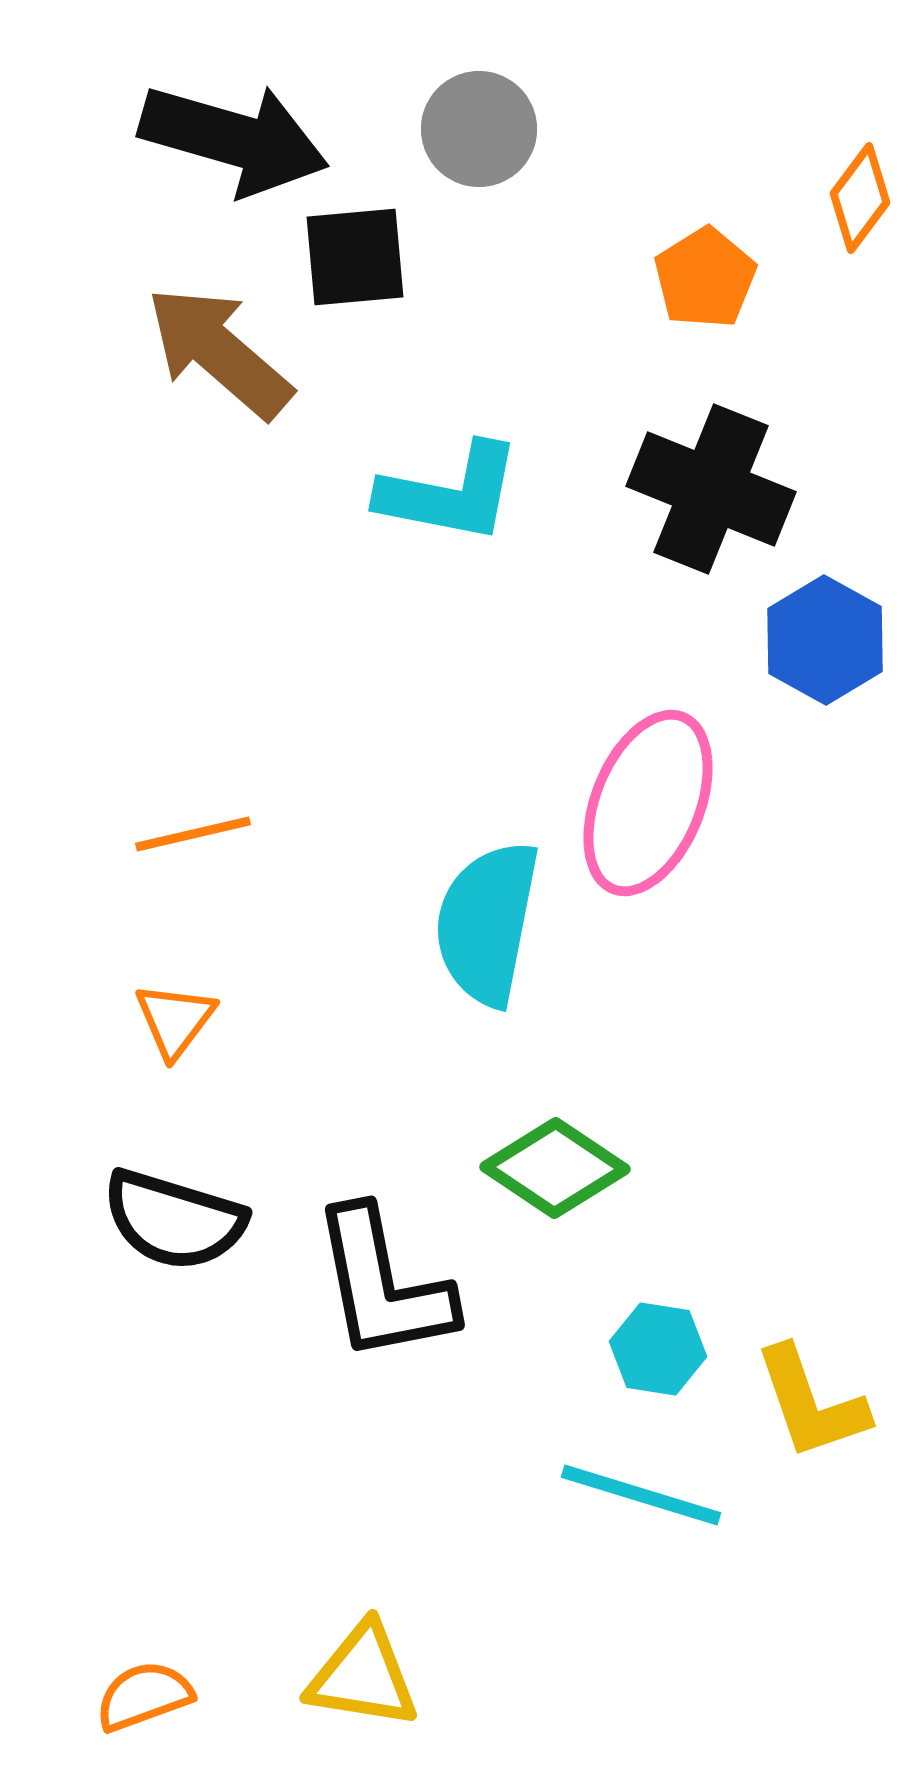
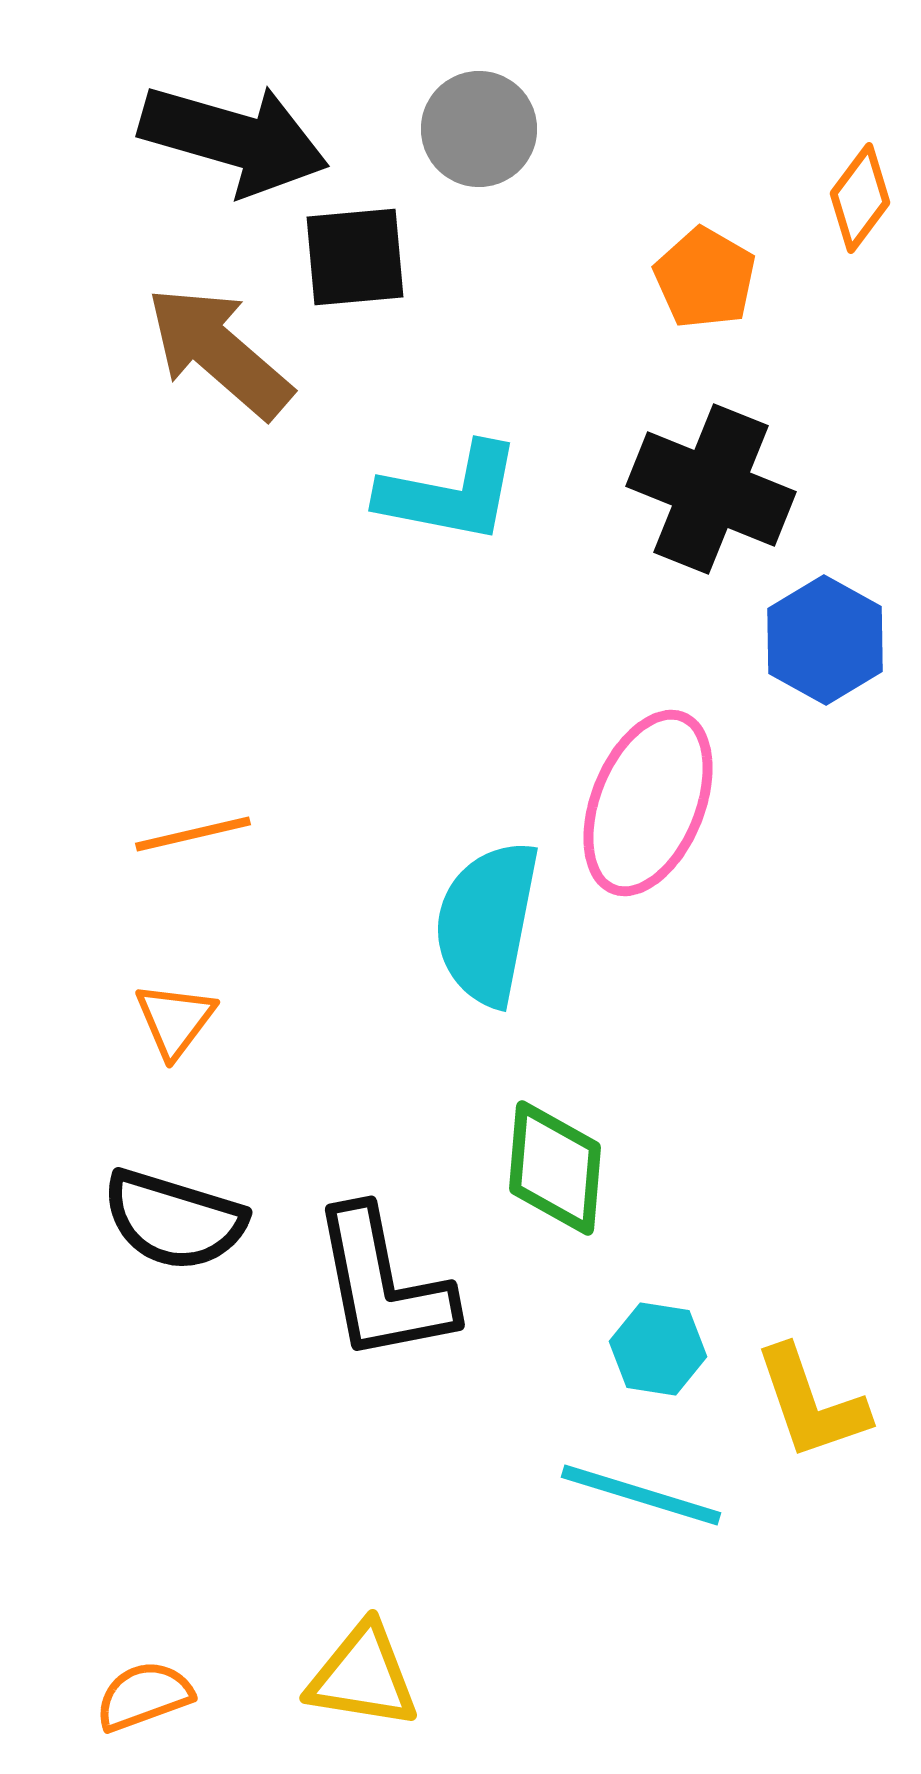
orange pentagon: rotated 10 degrees counterclockwise
green diamond: rotated 61 degrees clockwise
